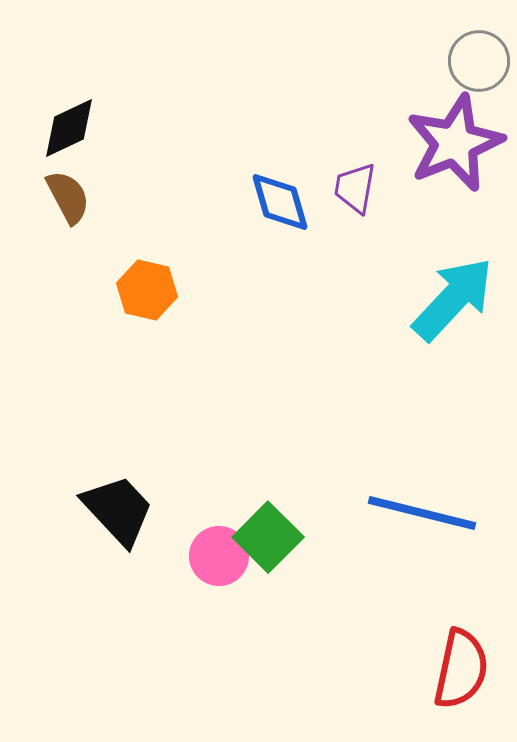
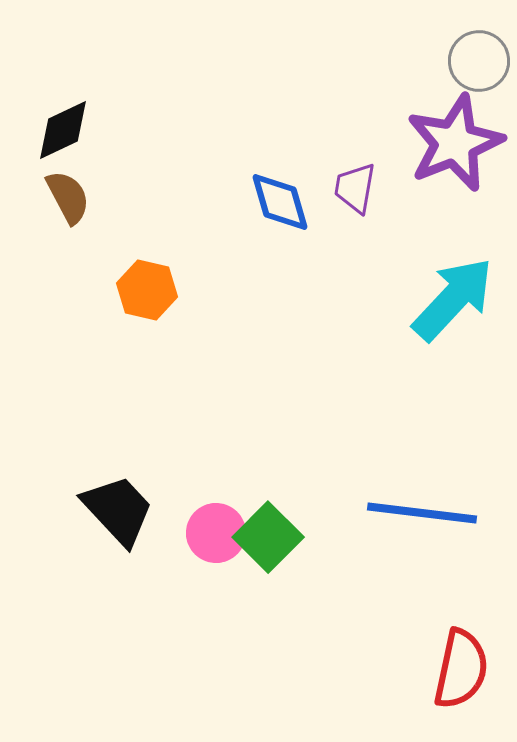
black diamond: moved 6 px left, 2 px down
blue line: rotated 7 degrees counterclockwise
pink circle: moved 3 px left, 23 px up
